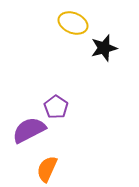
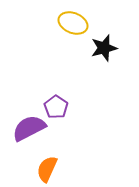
purple semicircle: moved 2 px up
